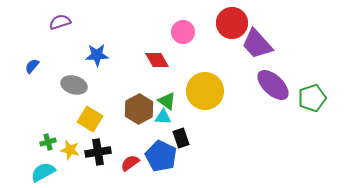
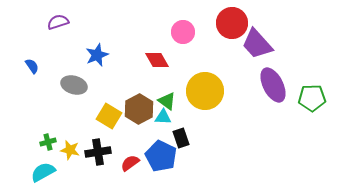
purple semicircle: moved 2 px left
blue star: rotated 20 degrees counterclockwise
blue semicircle: rotated 105 degrees clockwise
purple ellipse: rotated 20 degrees clockwise
green pentagon: rotated 16 degrees clockwise
yellow square: moved 19 px right, 3 px up
